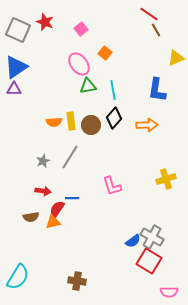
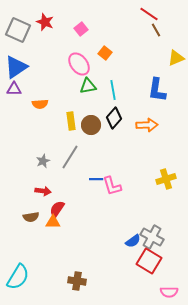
orange semicircle: moved 14 px left, 18 px up
blue line: moved 24 px right, 19 px up
orange triangle: rotated 14 degrees clockwise
